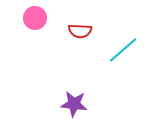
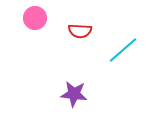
purple star: moved 10 px up
